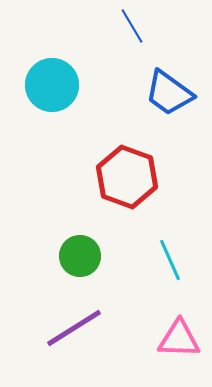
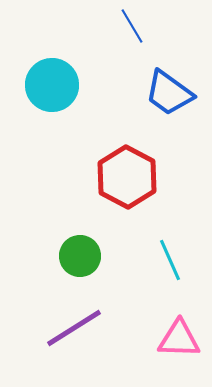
red hexagon: rotated 8 degrees clockwise
